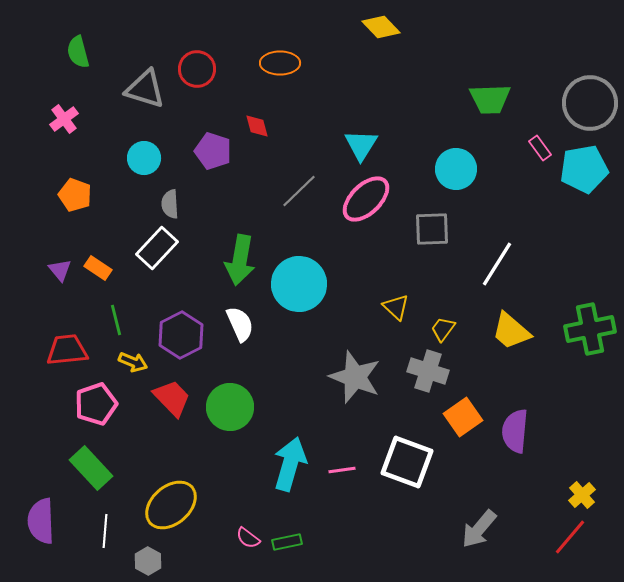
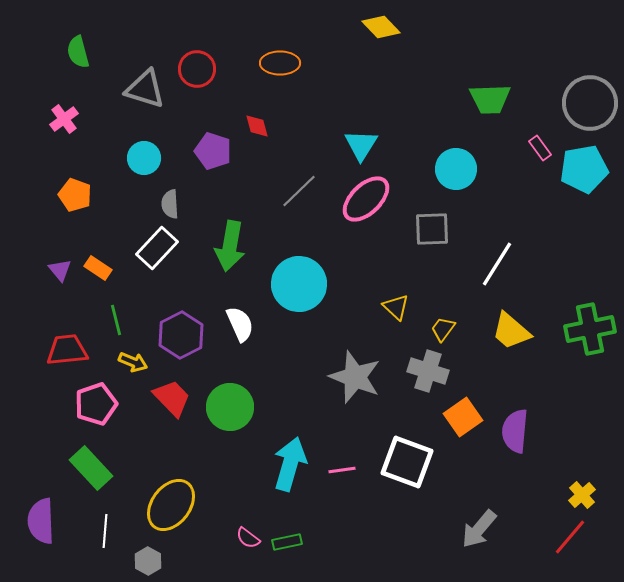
green arrow at (240, 260): moved 10 px left, 14 px up
yellow ellipse at (171, 505): rotated 12 degrees counterclockwise
